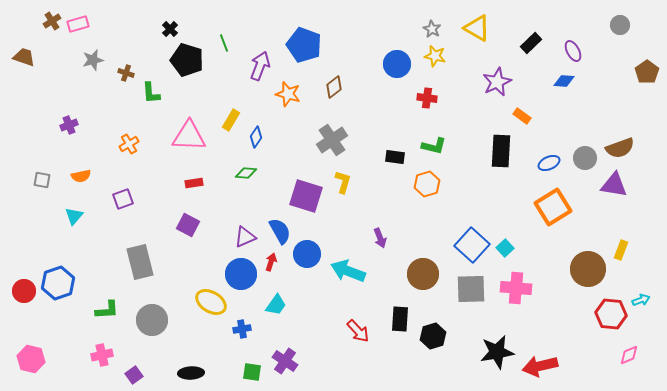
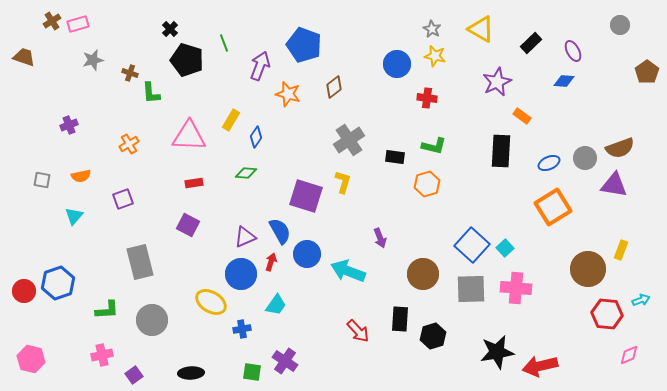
yellow triangle at (477, 28): moved 4 px right, 1 px down
brown cross at (126, 73): moved 4 px right
gray cross at (332, 140): moved 17 px right
red hexagon at (611, 314): moved 4 px left
